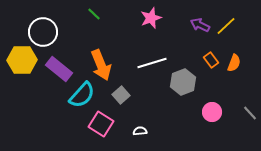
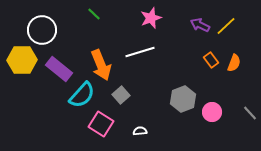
white circle: moved 1 px left, 2 px up
white line: moved 12 px left, 11 px up
gray hexagon: moved 17 px down
